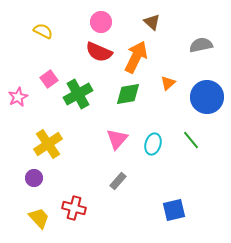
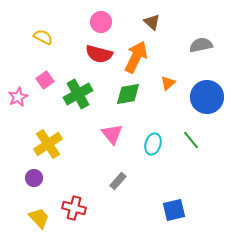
yellow semicircle: moved 6 px down
red semicircle: moved 2 px down; rotated 8 degrees counterclockwise
pink square: moved 4 px left, 1 px down
pink triangle: moved 5 px left, 5 px up; rotated 20 degrees counterclockwise
